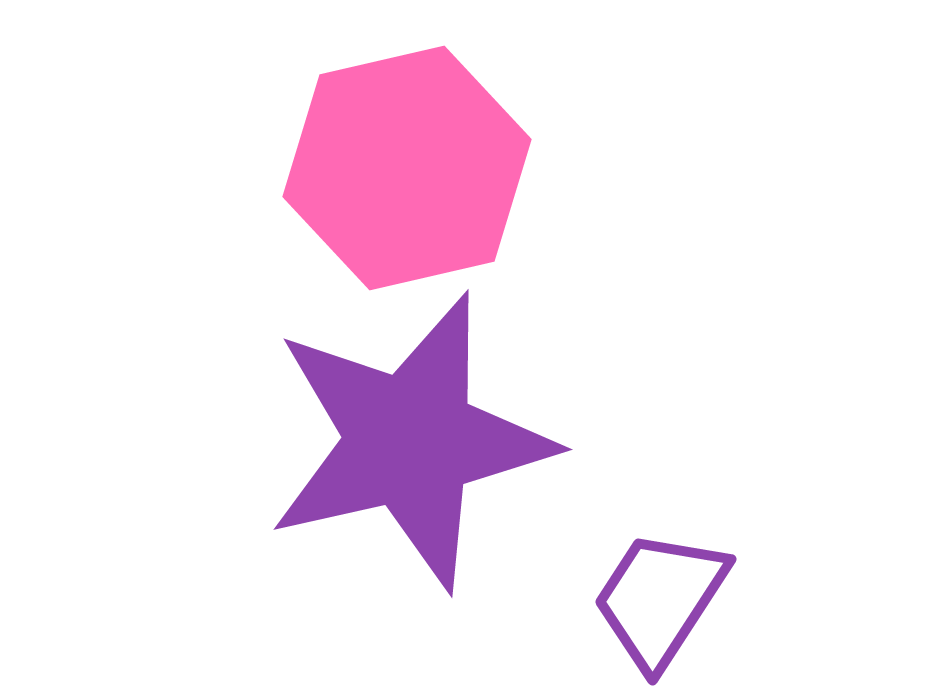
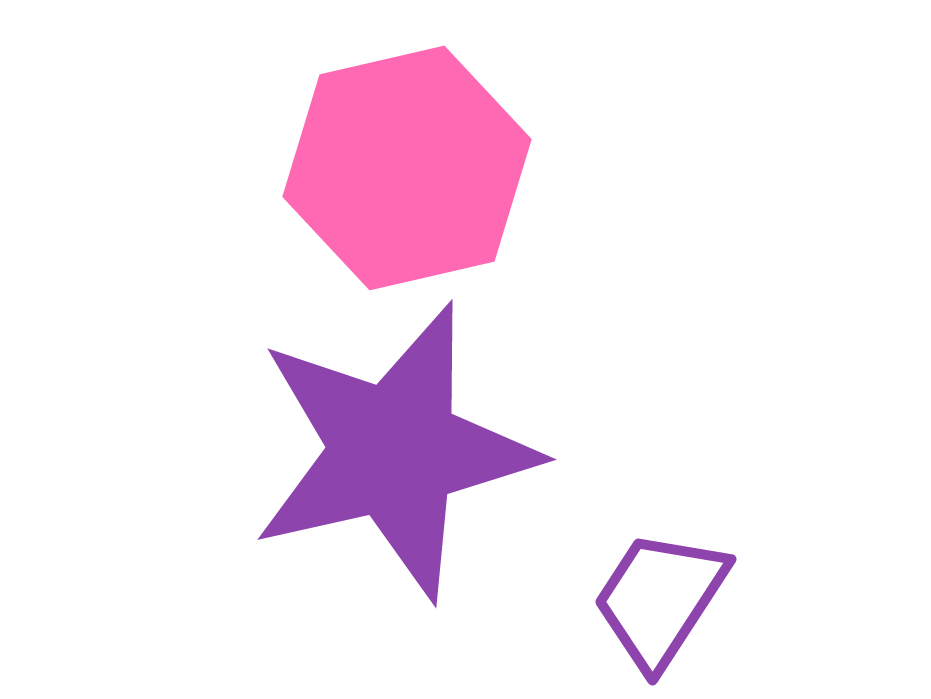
purple star: moved 16 px left, 10 px down
